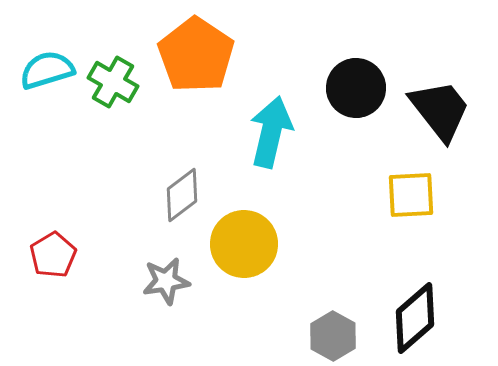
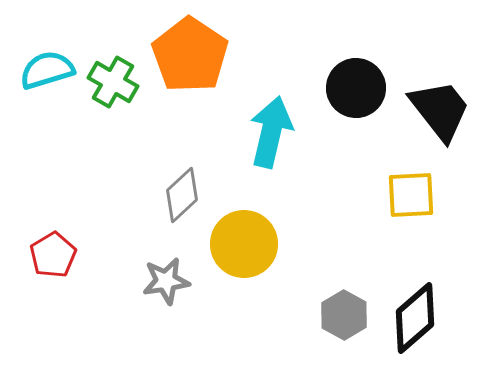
orange pentagon: moved 6 px left
gray diamond: rotated 6 degrees counterclockwise
gray hexagon: moved 11 px right, 21 px up
